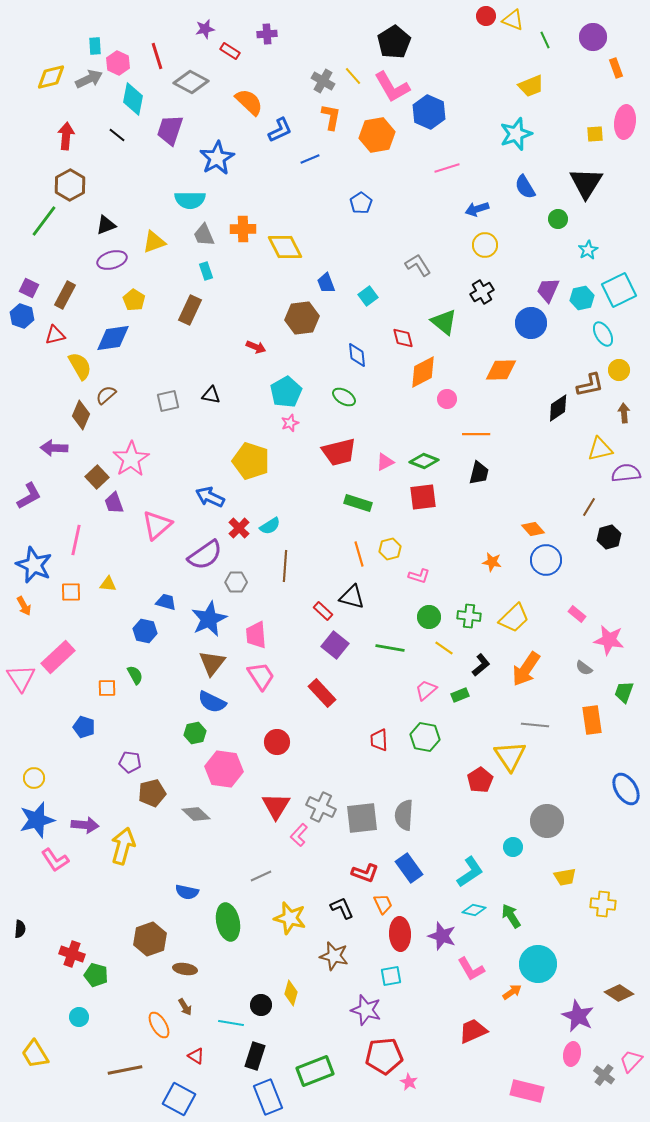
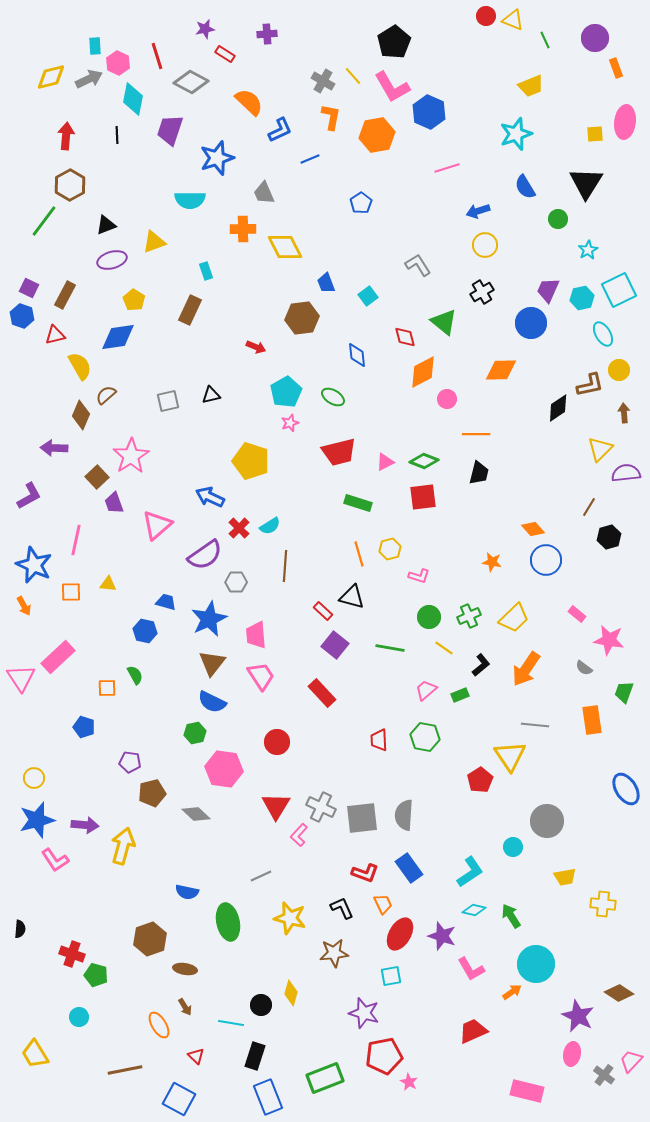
purple circle at (593, 37): moved 2 px right, 1 px down
red rectangle at (230, 51): moved 5 px left, 3 px down
black line at (117, 135): rotated 48 degrees clockwise
blue star at (217, 158): rotated 12 degrees clockwise
blue arrow at (477, 209): moved 1 px right, 2 px down
gray trapezoid at (204, 235): moved 60 px right, 42 px up
blue diamond at (113, 338): moved 5 px right, 1 px up
red diamond at (403, 338): moved 2 px right, 1 px up
black triangle at (211, 395): rotated 24 degrees counterclockwise
green ellipse at (344, 397): moved 11 px left
yellow triangle at (600, 449): rotated 32 degrees counterclockwise
pink star at (131, 459): moved 3 px up
green cross at (469, 616): rotated 30 degrees counterclockwise
red ellipse at (400, 934): rotated 32 degrees clockwise
brown star at (334, 956): moved 3 px up; rotated 20 degrees counterclockwise
cyan circle at (538, 964): moved 2 px left
purple star at (366, 1010): moved 2 px left, 3 px down
red triangle at (196, 1056): rotated 12 degrees clockwise
red pentagon at (384, 1056): rotated 6 degrees counterclockwise
green rectangle at (315, 1071): moved 10 px right, 7 px down
